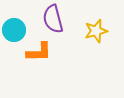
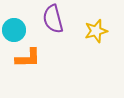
orange L-shape: moved 11 px left, 6 px down
